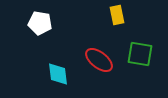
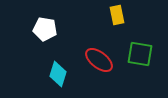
white pentagon: moved 5 px right, 6 px down
cyan diamond: rotated 25 degrees clockwise
